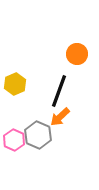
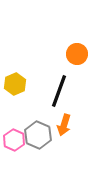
orange arrow: moved 4 px right, 8 px down; rotated 30 degrees counterclockwise
